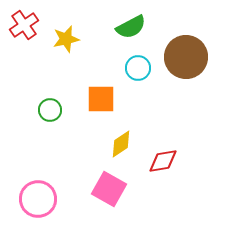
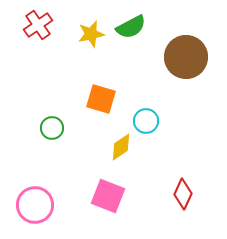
red cross: moved 14 px right
yellow star: moved 25 px right, 5 px up
cyan circle: moved 8 px right, 53 px down
orange square: rotated 16 degrees clockwise
green circle: moved 2 px right, 18 px down
yellow diamond: moved 3 px down
red diamond: moved 20 px right, 33 px down; rotated 56 degrees counterclockwise
pink square: moved 1 px left, 7 px down; rotated 8 degrees counterclockwise
pink circle: moved 3 px left, 6 px down
